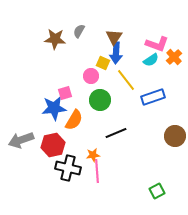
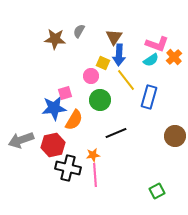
blue arrow: moved 3 px right, 2 px down
blue rectangle: moved 4 px left; rotated 55 degrees counterclockwise
pink line: moved 2 px left, 4 px down
